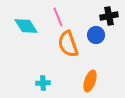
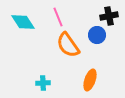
cyan diamond: moved 3 px left, 4 px up
blue circle: moved 1 px right
orange semicircle: moved 1 px down; rotated 16 degrees counterclockwise
orange ellipse: moved 1 px up
